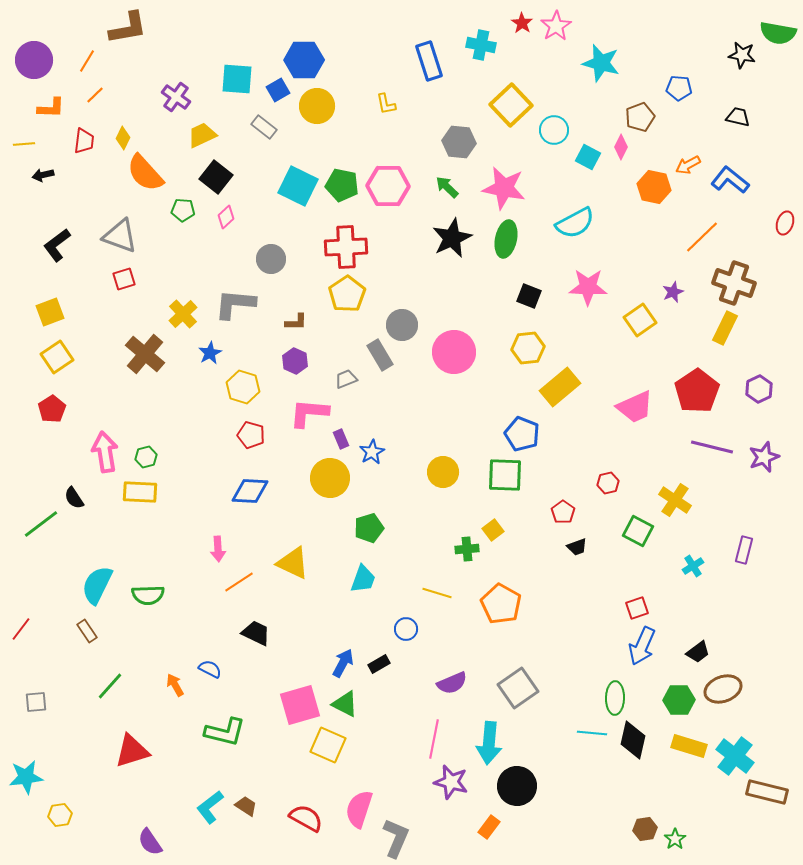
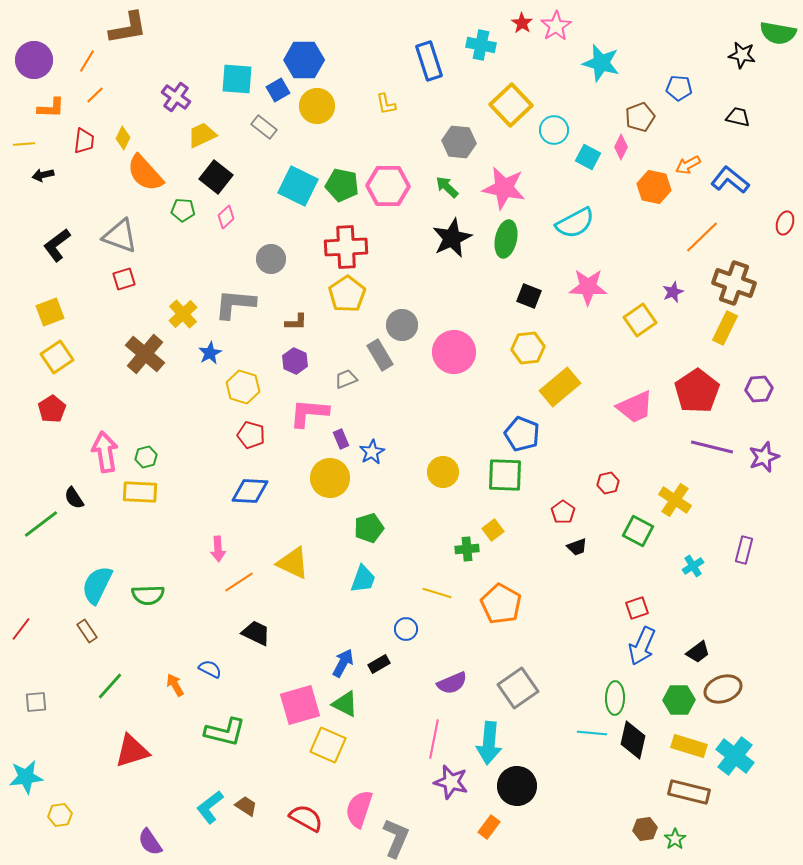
purple hexagon at (759, 389): rotated 20 degrees clockwise
brown rectangle at (767, 792): moved 78 px left
